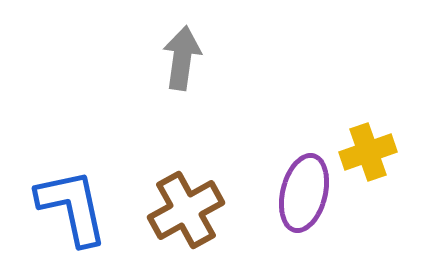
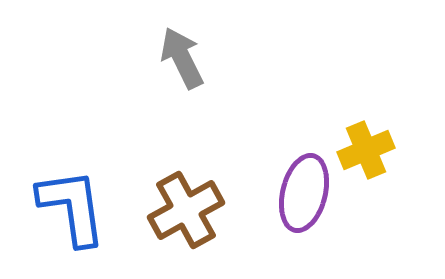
gray arrow: rotated 34 degrees counterclockwise
yellow cross: moved 2 px left, 2 px up; rotated 4 degrees counterclockwise
blue L-shape: rotated 4 degrees clockwise
